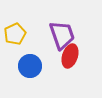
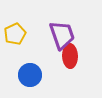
red ellipse: rotated 20 degrees counterclockwise
blue circle: moved 9 px down
